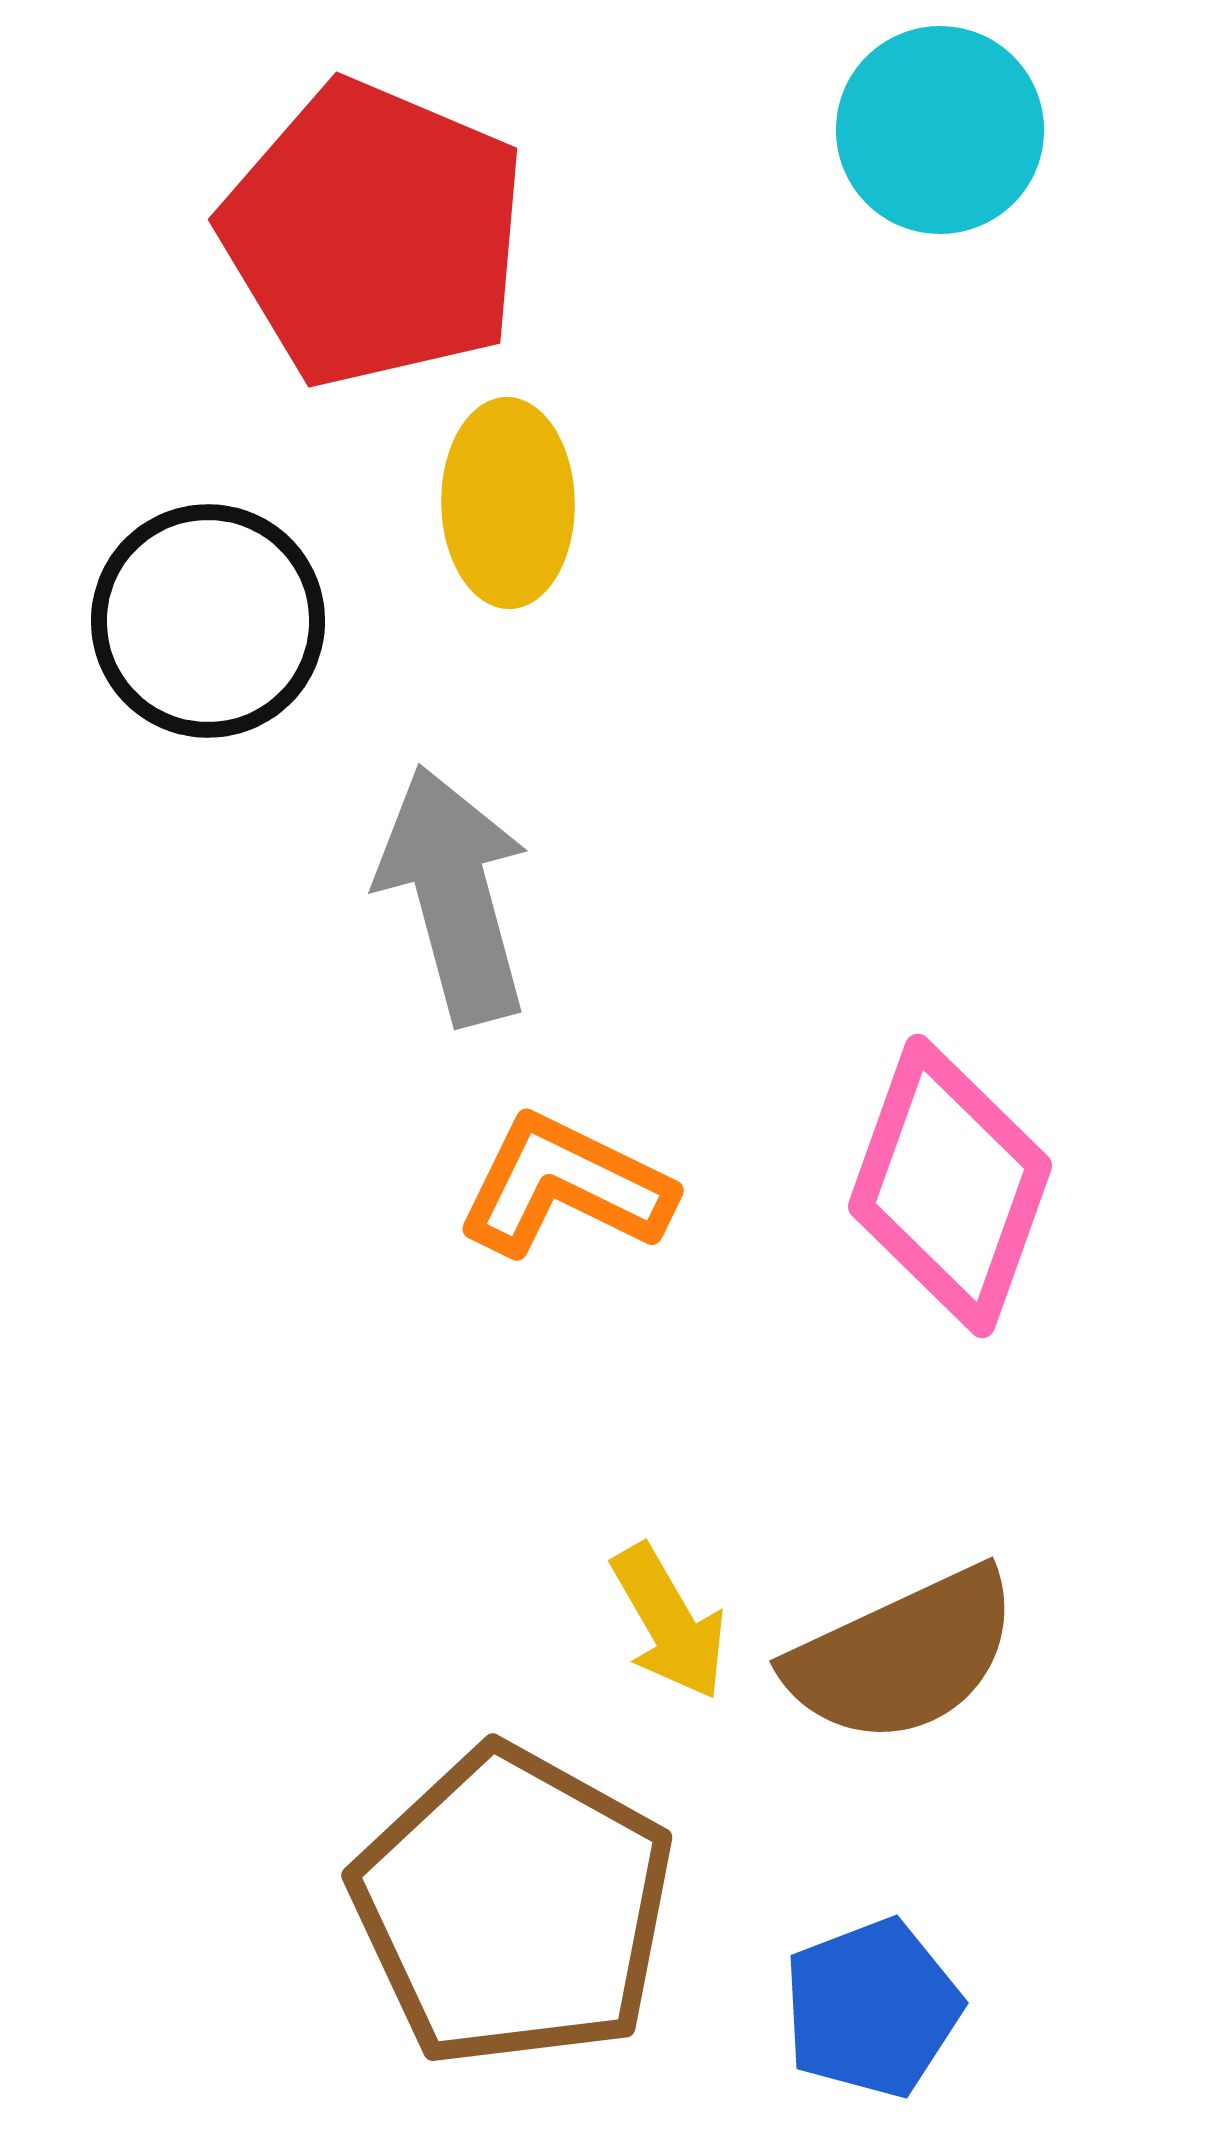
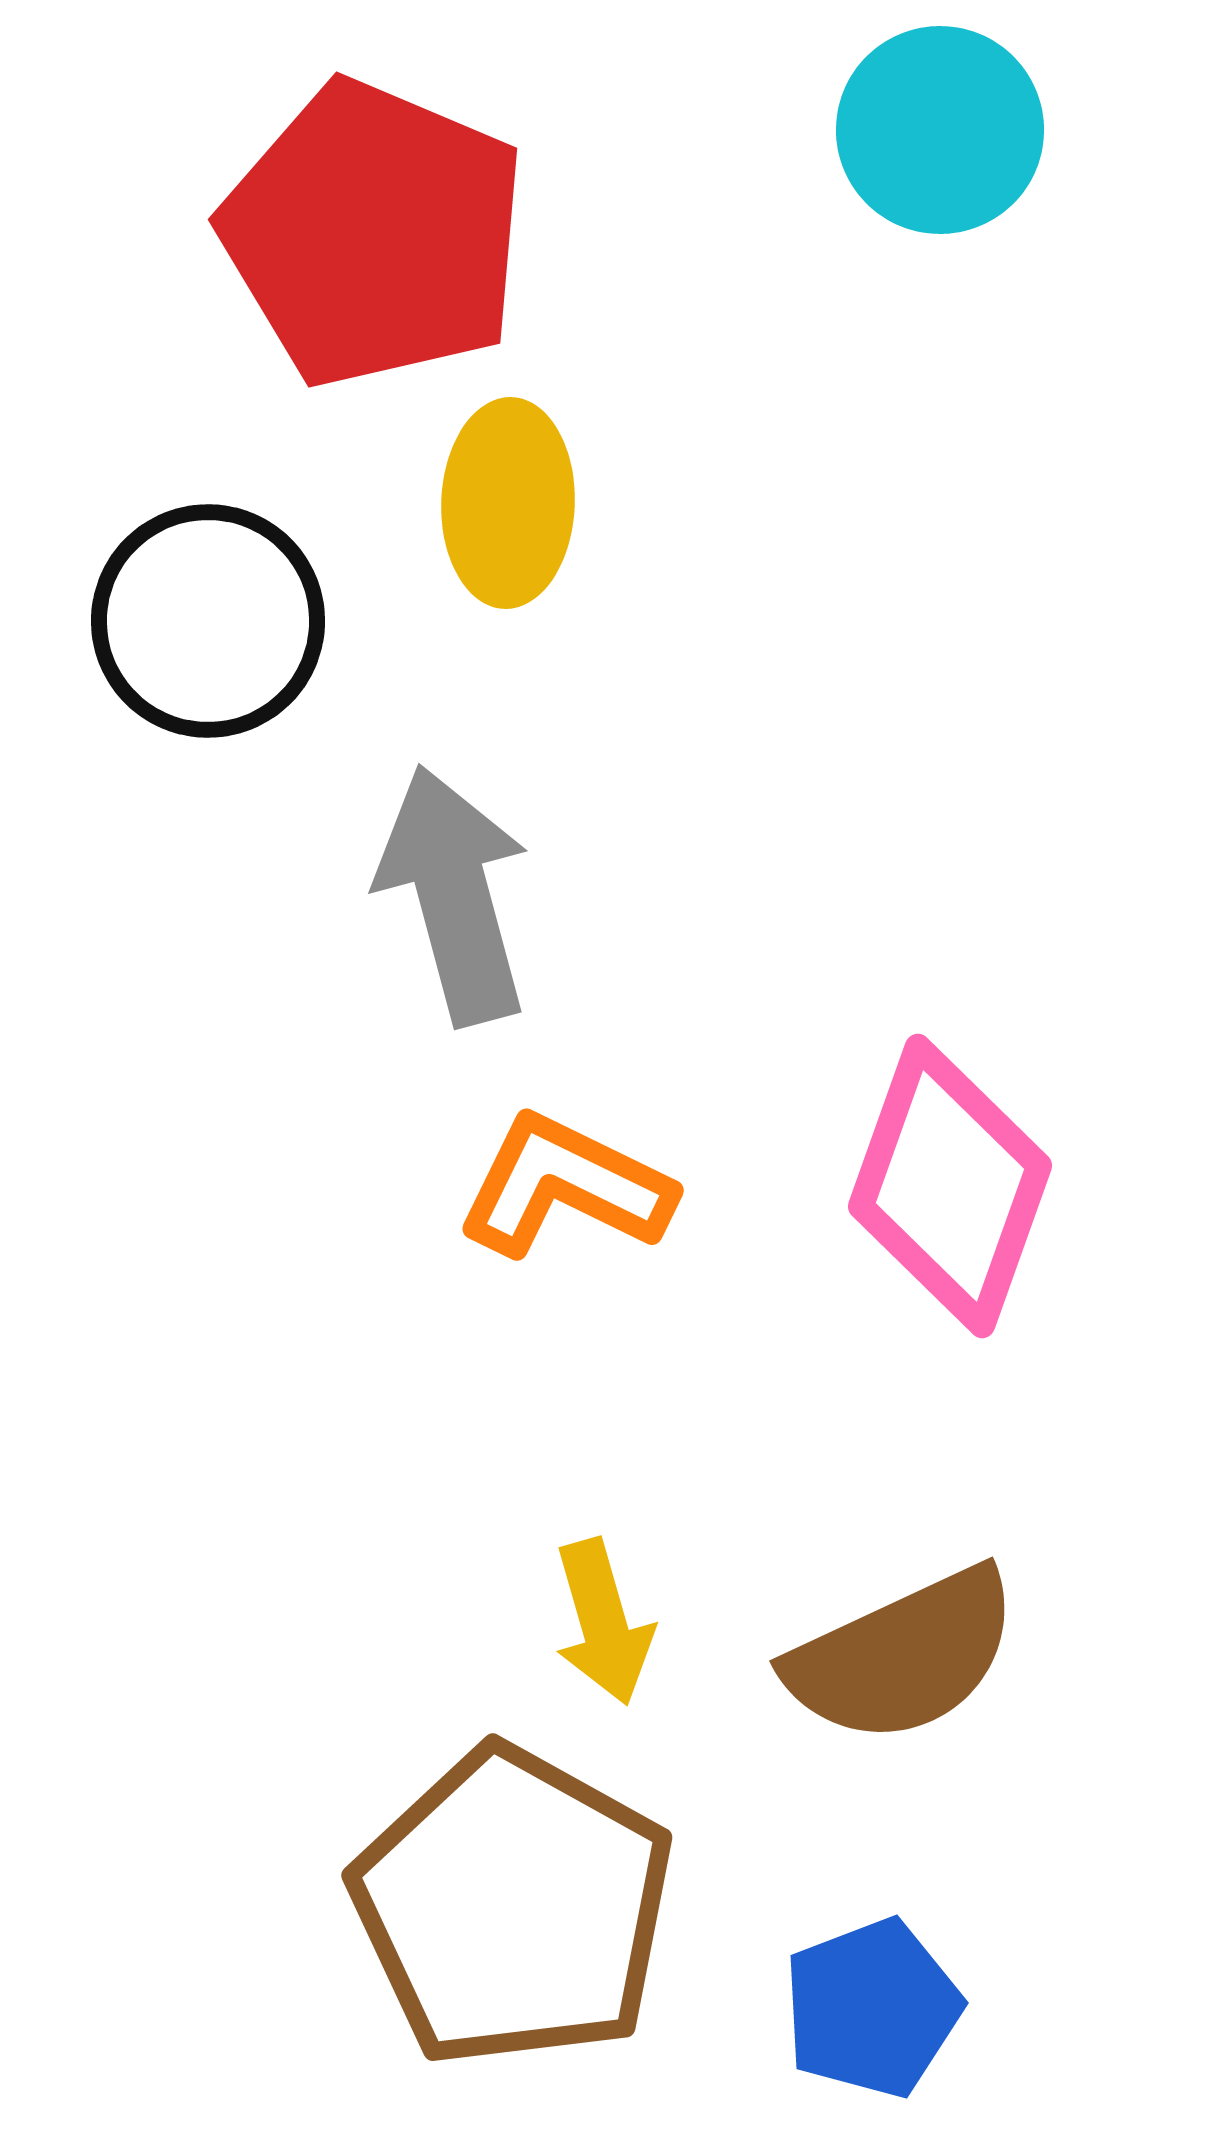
yellow ellipse: rotated 3 degrees clockwise
yellow arrow: moved 66 px left; rotated 14 degrees clockwise
